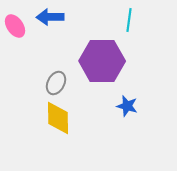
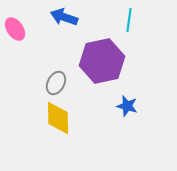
blue arrow: moved 14 px right; rotated 20 degrees clockwise
pink ellipse: moved 3 px down
purple hexagon: rotated 12 degrees counterclockwise
